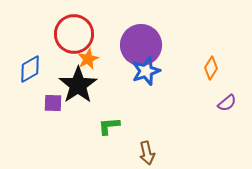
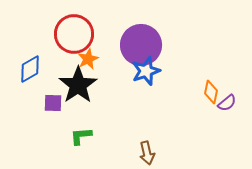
orange diamond: moved 24 px down; rotated 20 degrees counterclockwise
green L-shape: moved 28 px left, 10 px down
